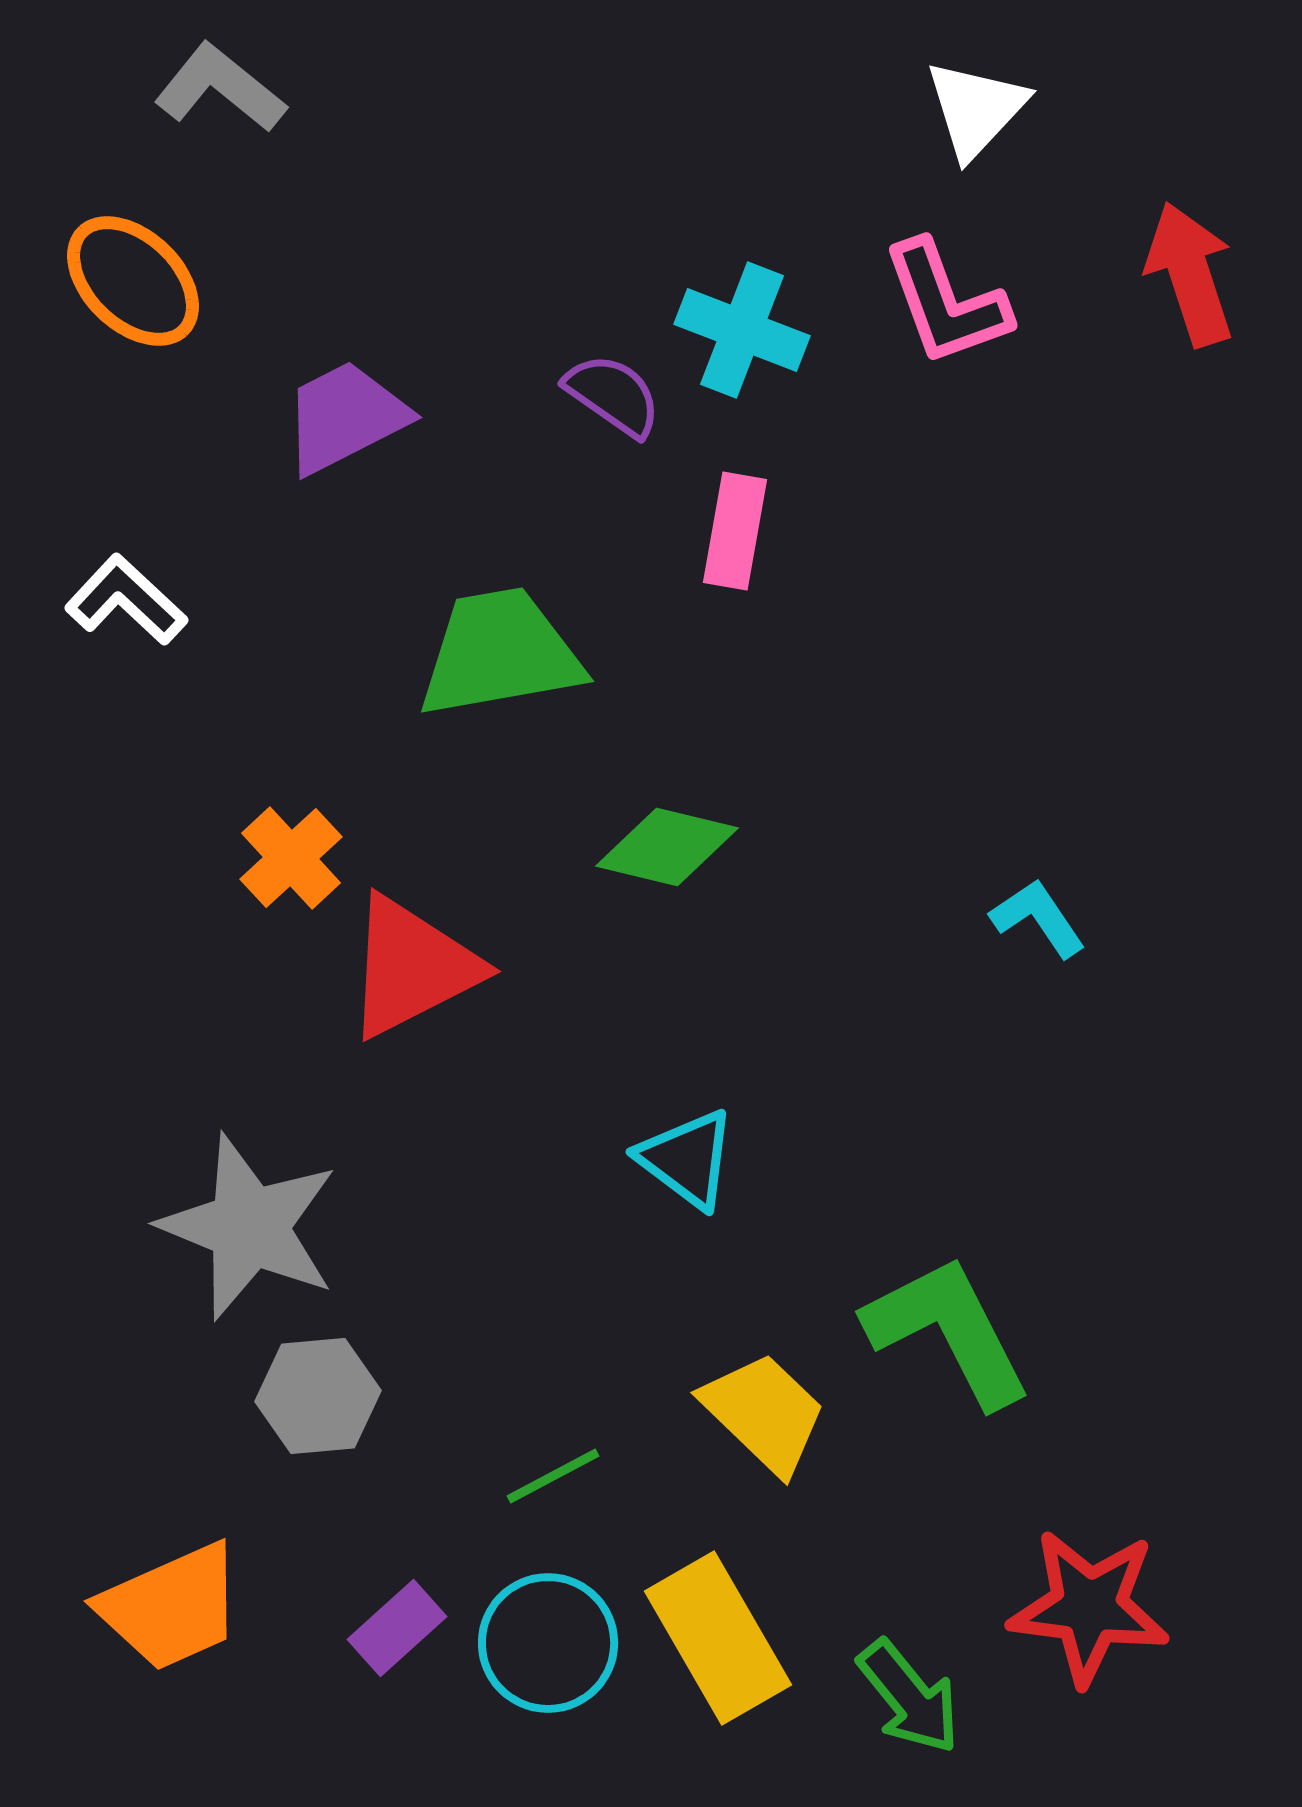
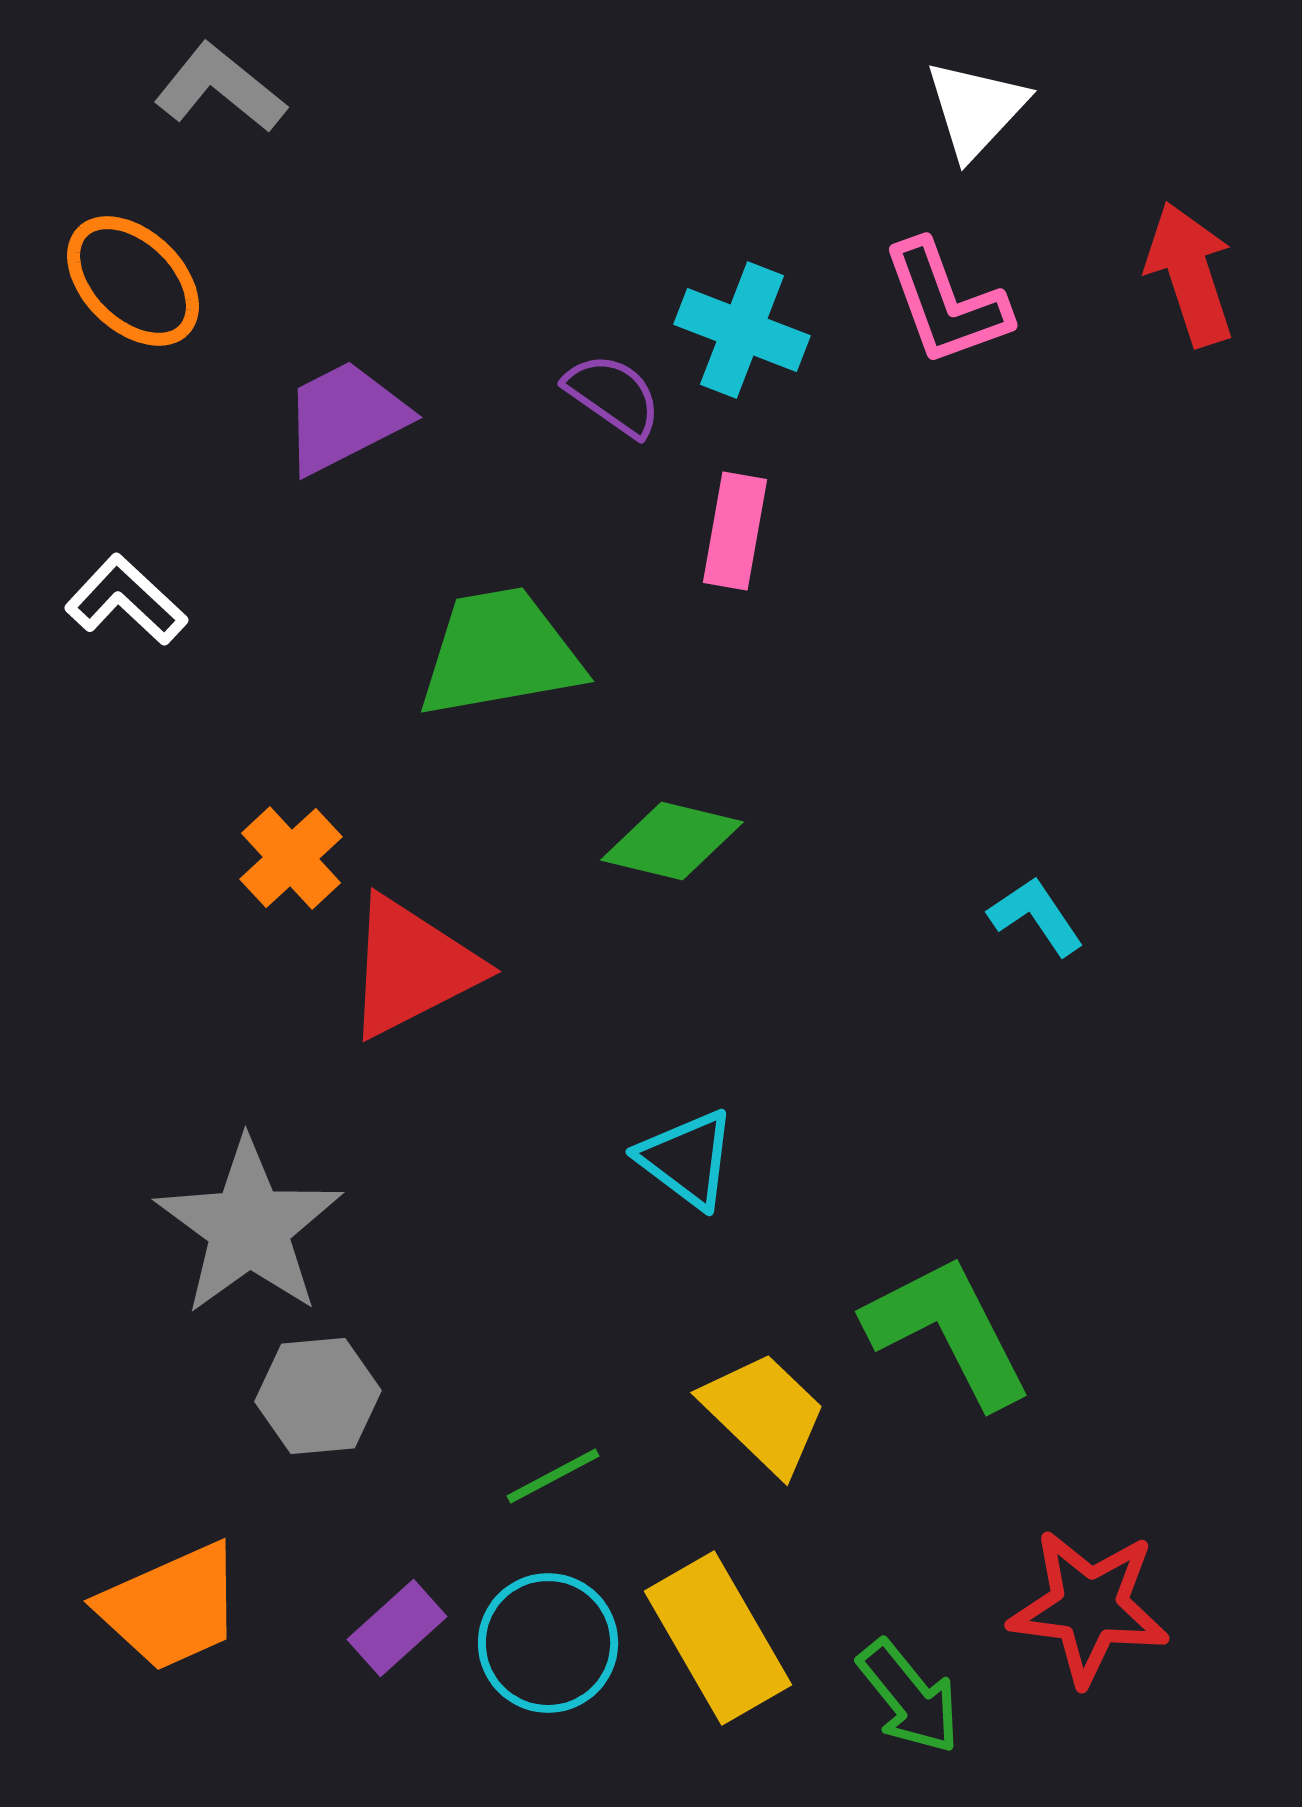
green diamond: moved 5 px right, 6 px up
cyan L-shape: moved 2 px left, 2 px up
gray star: rotated 14 degrees clockwise
